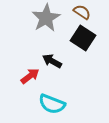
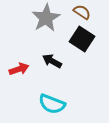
black square: moved 1 px left, 1 px down
red arrow: moved 11 px left, 7 px up; rotated 18 degrees clockwise
